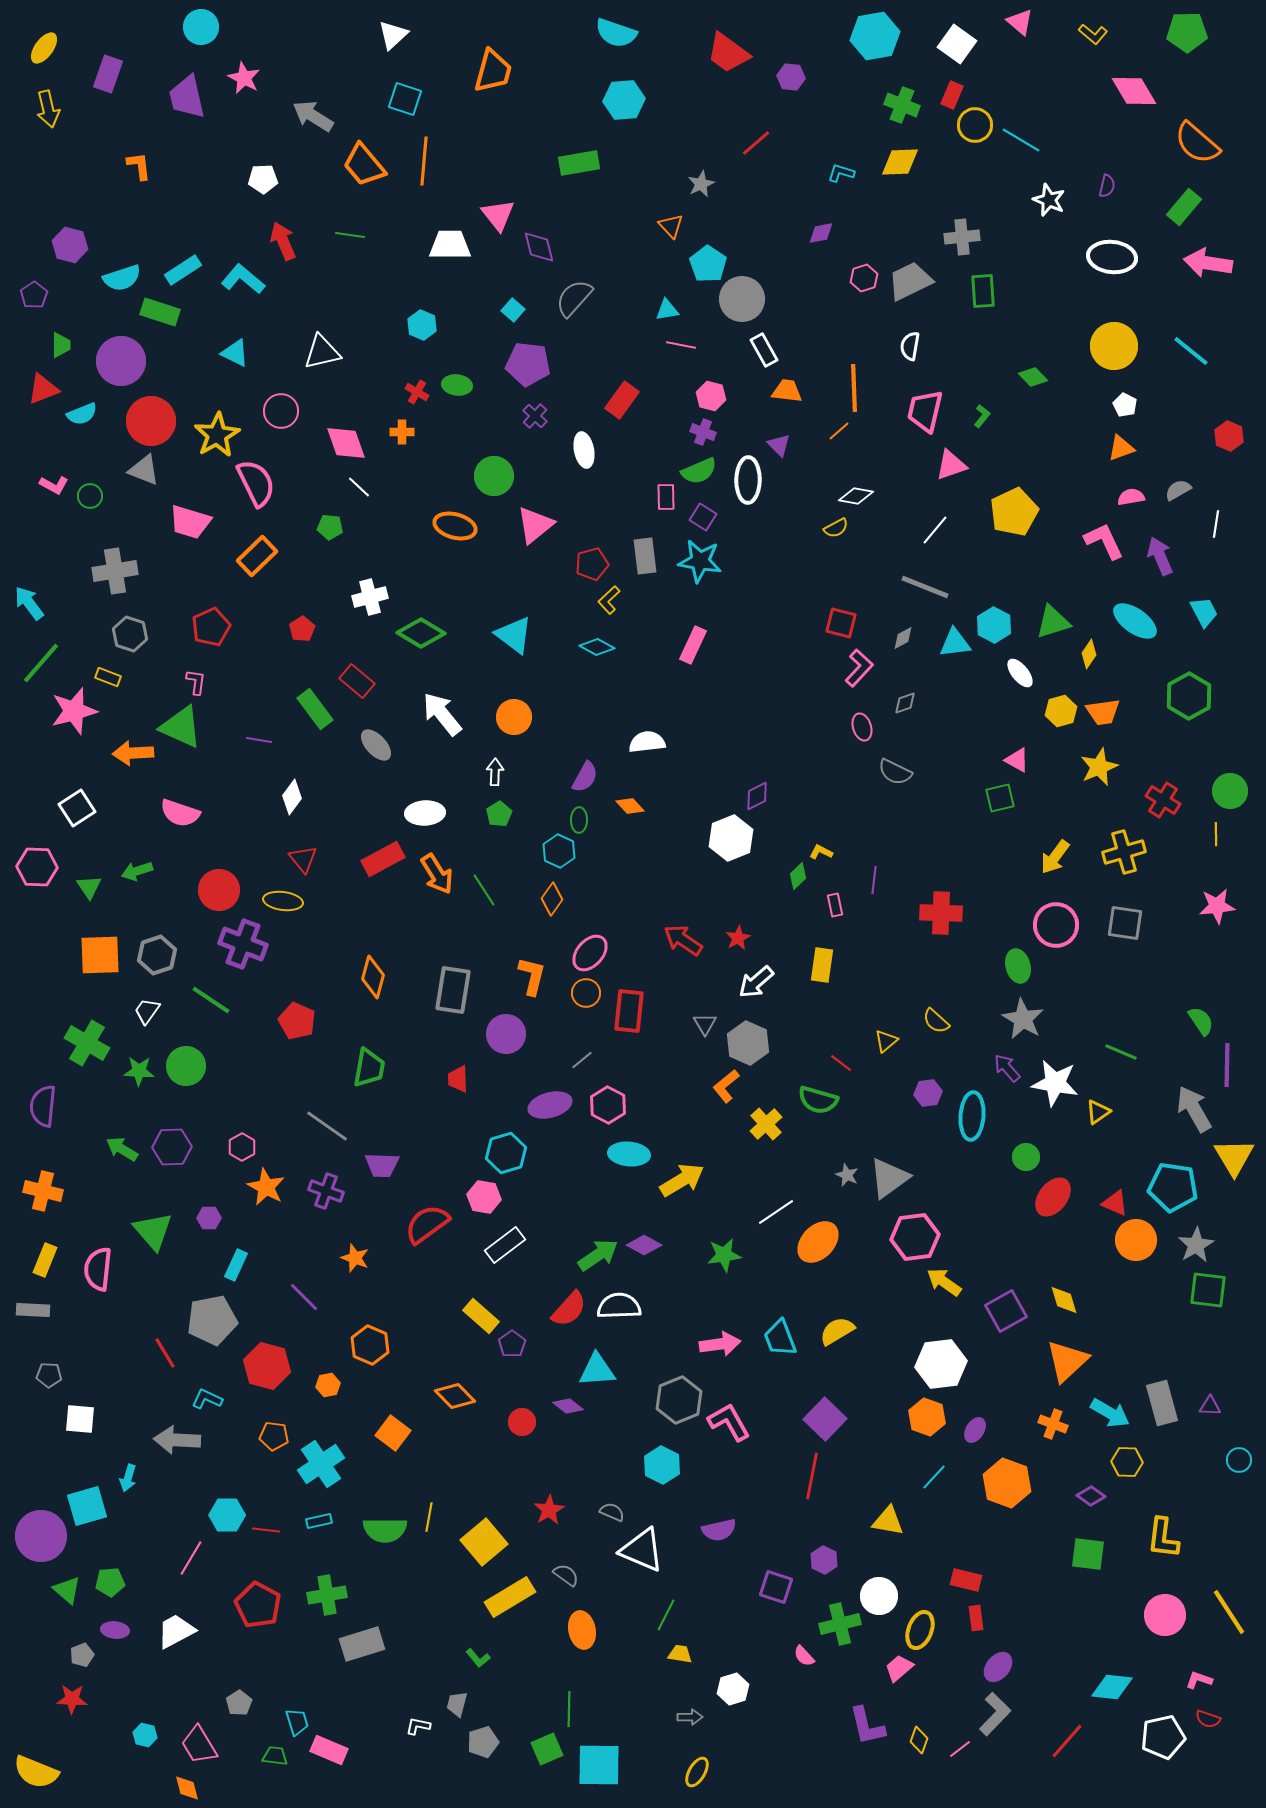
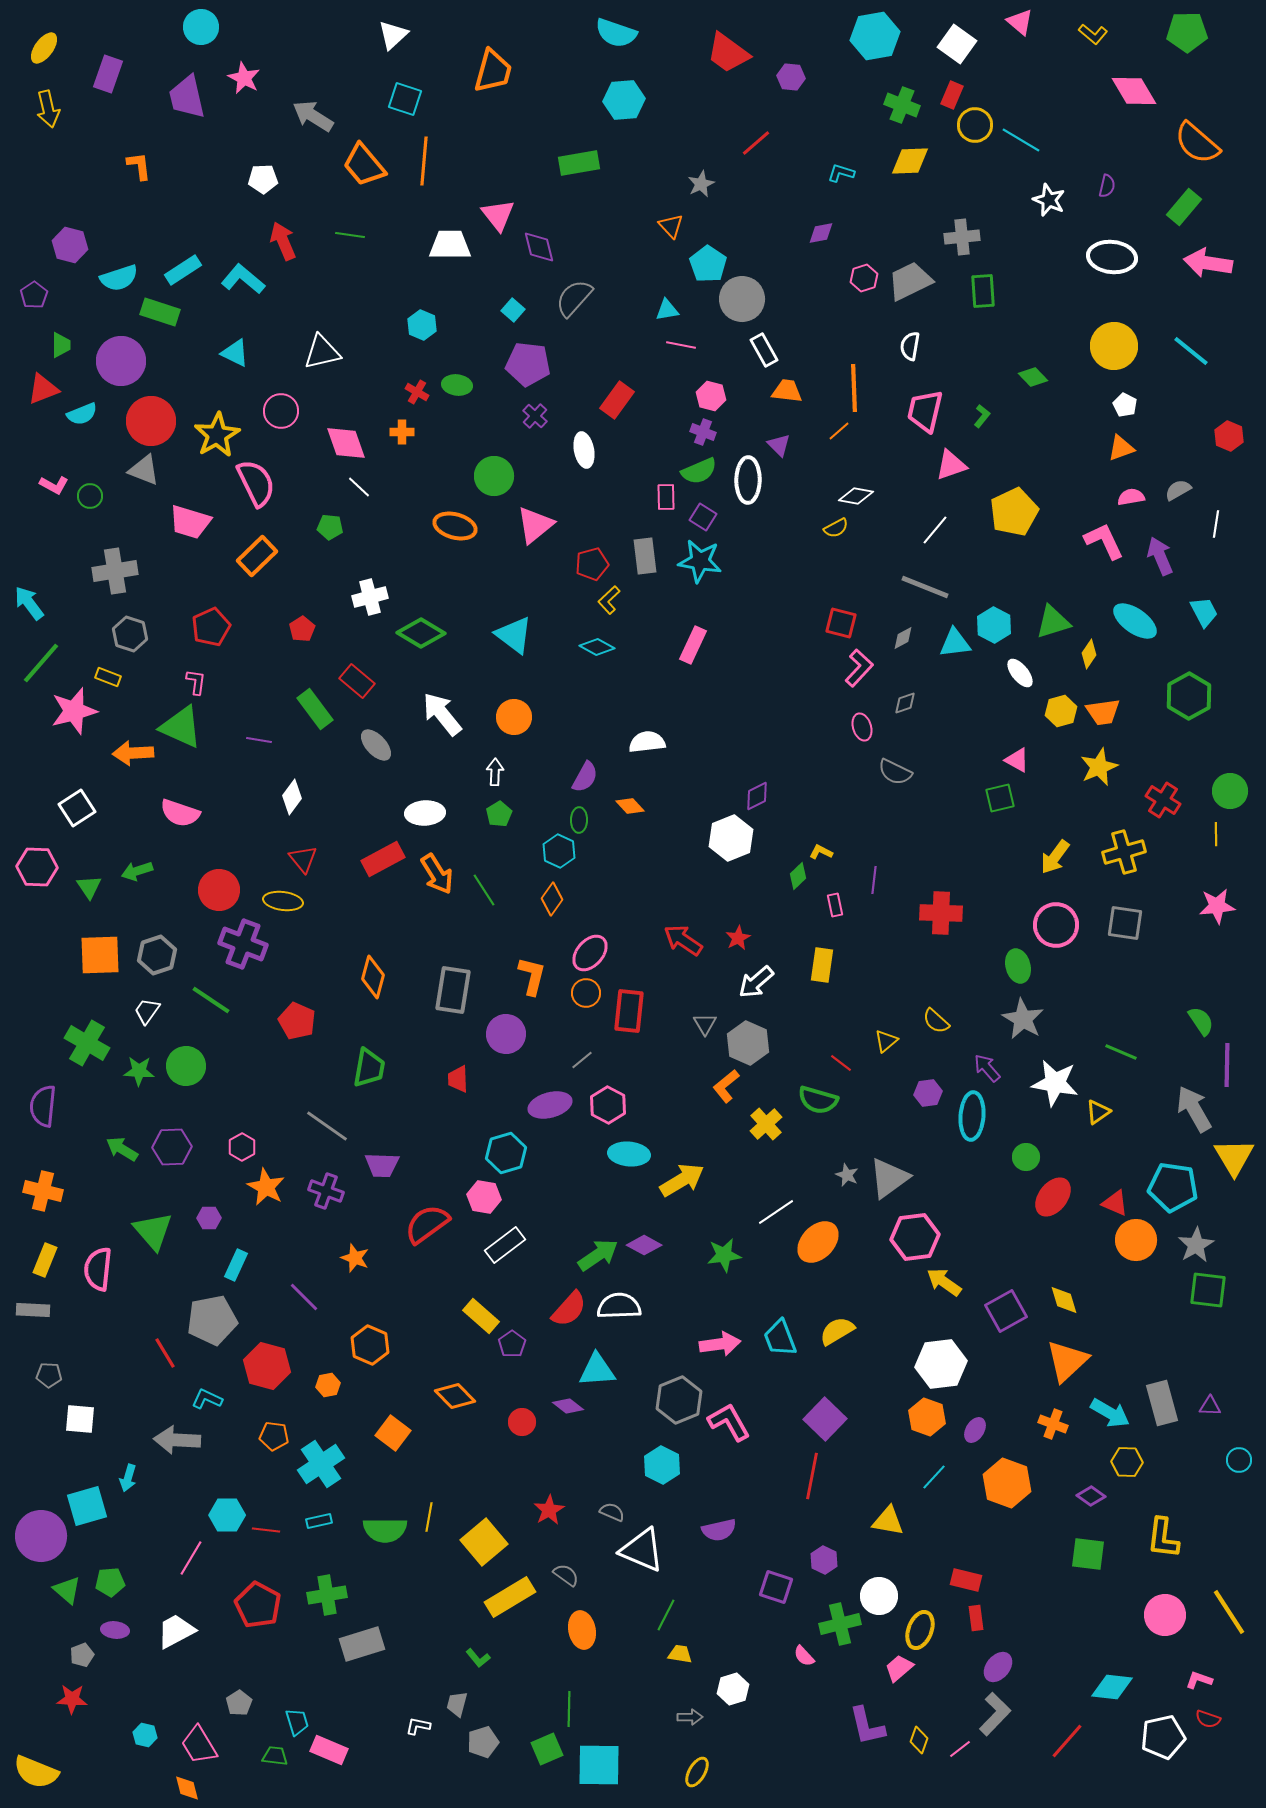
yellow diamond at (900, 162): moved 10 px right, 1 px up
cyan semicircle at (122, 278): moved 3 px left
red rectangle at (622, 400): moved 5 px left
purple arrow at (1007, 1068): moved 20 px left
